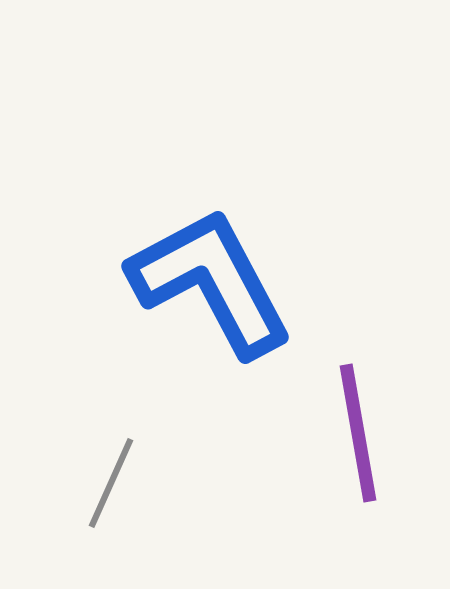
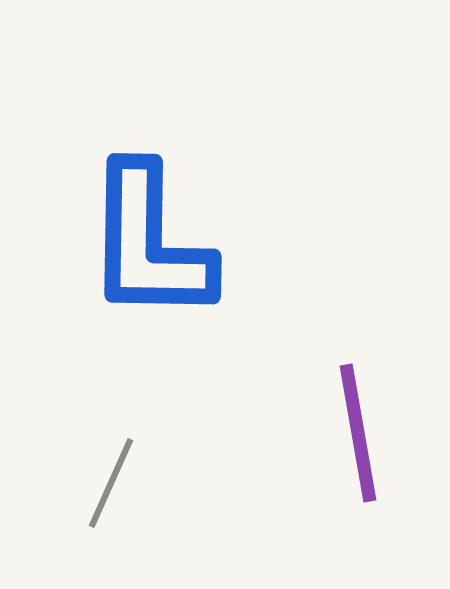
blue L-shape: moved 62 px left, 39 px up; rotated 151 degrees counterclockwise
